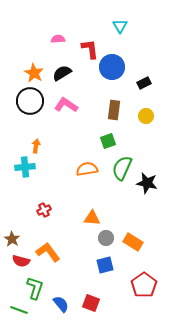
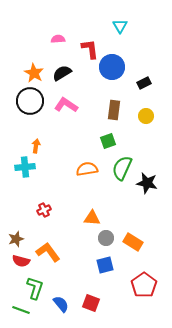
brown star: moved 4 px right; rotated 21 degrees clockwise
green line: moved 2 px right
